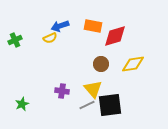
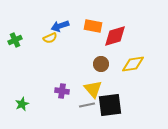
gray line: rotated 14 degrees clockwise
